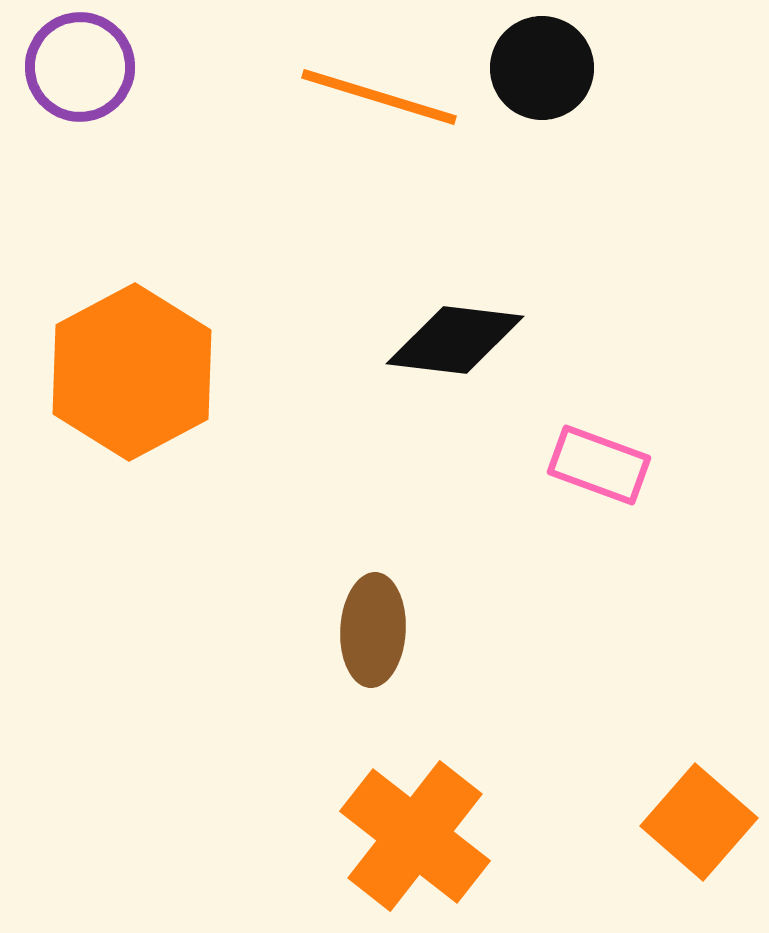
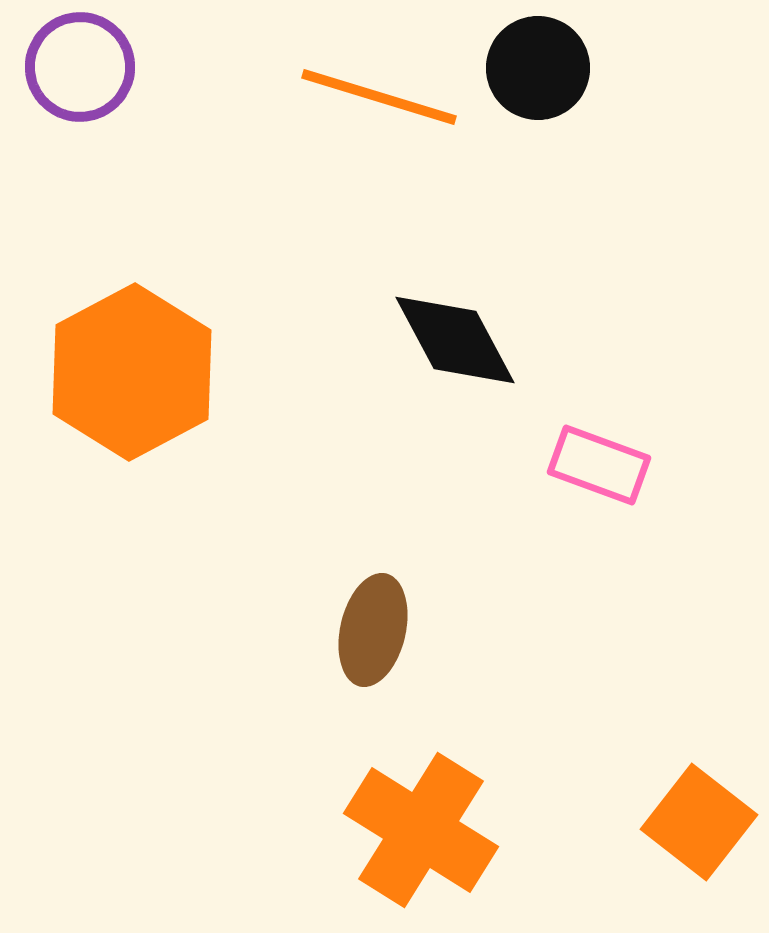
black circle: moved 4 px left
black diamond: rotated 55 degrees clockwise
brown ellipse: rotated 10 degrees clockwise
orange square: rotated 3 degrees counterclockwise
orange cross: moved 6 px right, 6 px up; rotated 6 degrees counterclockwise
